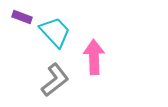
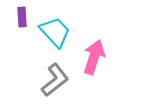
purple rectangle: rotated 66 degrees clockwise
pink arrow: rotated 20 degrees clockwise
